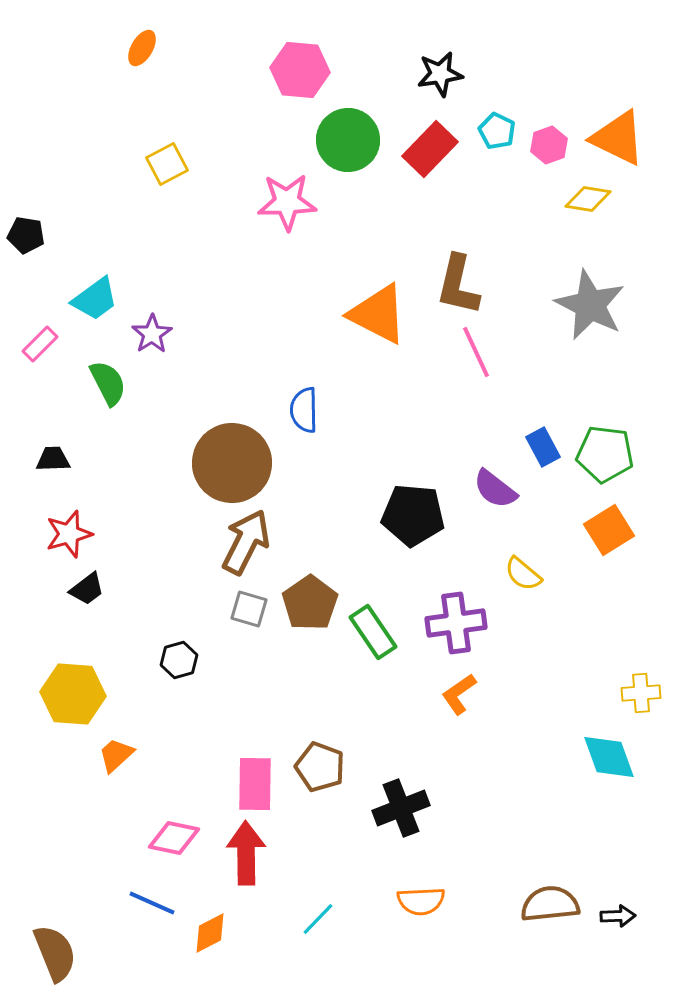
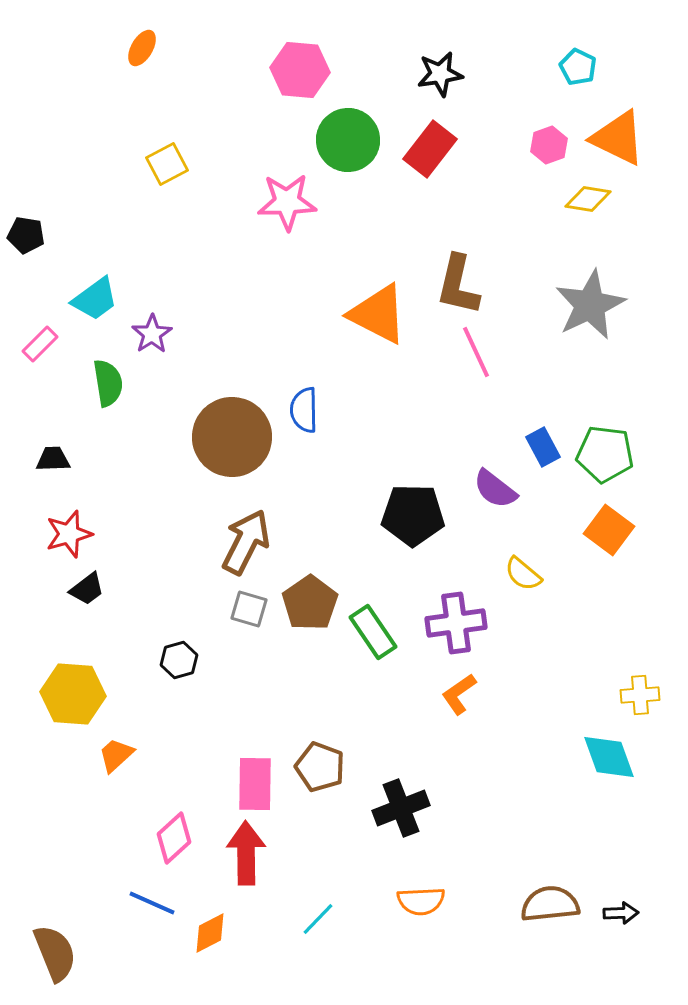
cyan pentagon at (497, 131): moved 81 px right, 64 px up
red rectangle at (430, 149): rotated 6 degrees counterclockwise
gray star at (590, 305): rotated 20 degrees clockwise
green semicircle at (108, 383): rotated 18 degrees clockwise
brown circle at (232, 463): moved 26 px up
black pentagon at (413, 515): rotated 4 degrees counterclockwise
orange square at (609, 530): rotated 21 degrees counterclockwise
yellow cross at (641, 693): moved 1 px left, 2 px down
pink diamond at (174, 838): rotated 54 degrees counterclockwise
black arrow at (618, 916): moved 3 px right, 3 px up
